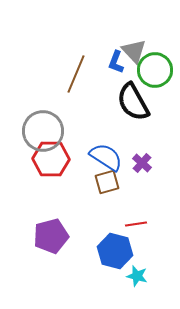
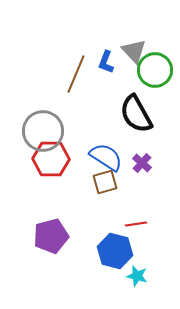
blue L-shape: moved 10 px left
black semicircle: moved 3 px right, 12 px down
brown square: moved 2 px left
